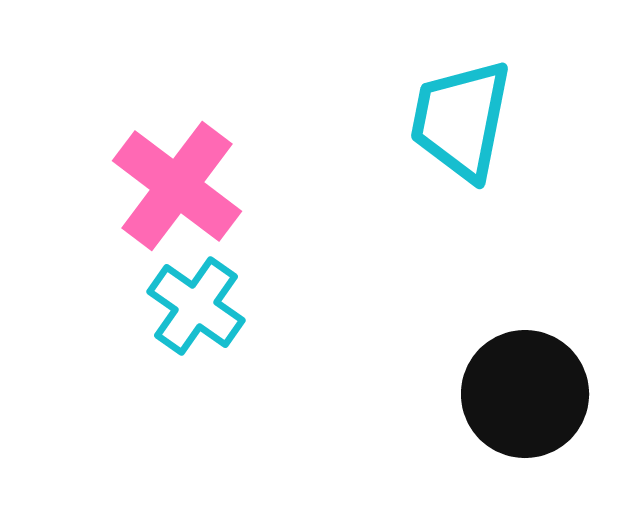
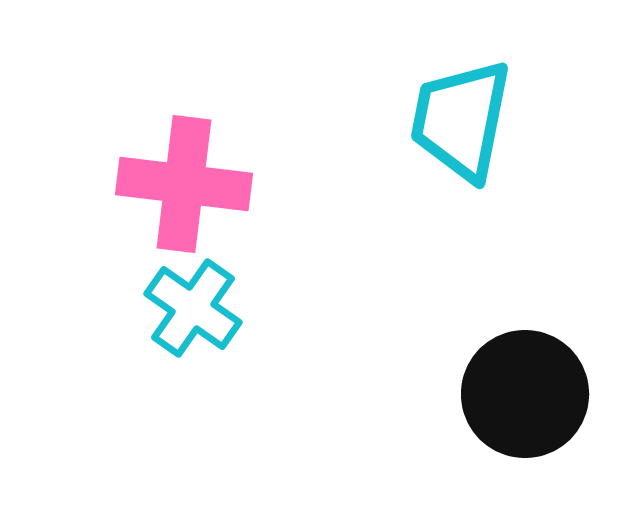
pink cross: moved 7 px right, 2 px up; rotated 30 degrees counterclockwise
cyan cross: moved 3 px left, 2 px down
